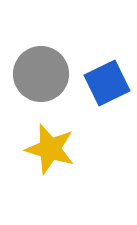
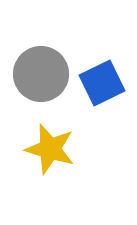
blue square: moved 5 px left
